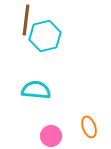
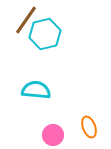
brown line: rotated 28 degrees clockwise
cyan hexagon: moved 2 px up
pink circle: moved 2 px right, 1 px up
